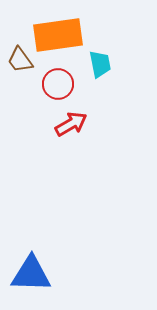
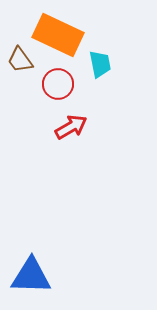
orange rectangle: rotated 33 degrees clockwise
red arrow: moved 3 px down
blue triangle: moved 2 px down
